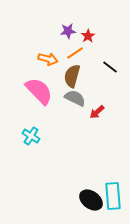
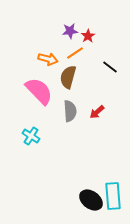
purple star: moved 2 px right
brown semicircle: moved 4 px left, 1 px down
gray semicircle: moved 5 px left, 13 px down; rotated 60 degrees clockwise
